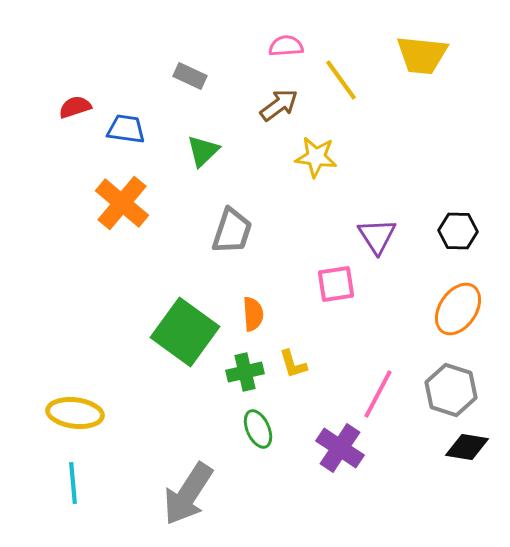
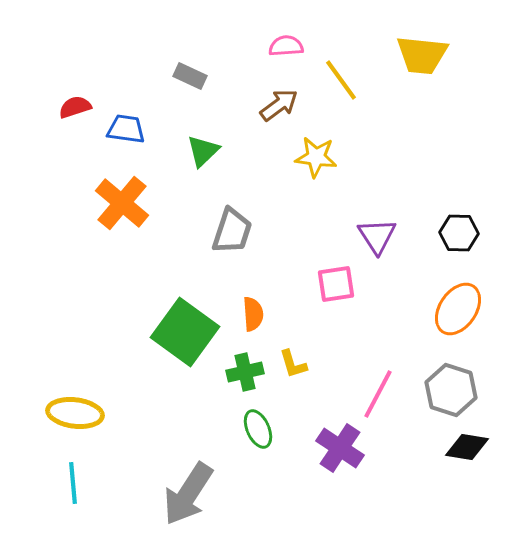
black hexagon: moved 1 px right, 2 px down
